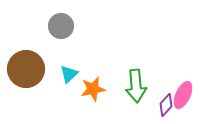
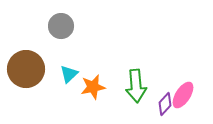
orange star: moved 2 px up
pink ellipse: rotated 8 degrees clockwise
purple diamond: moved 1 px left, 1 px up
